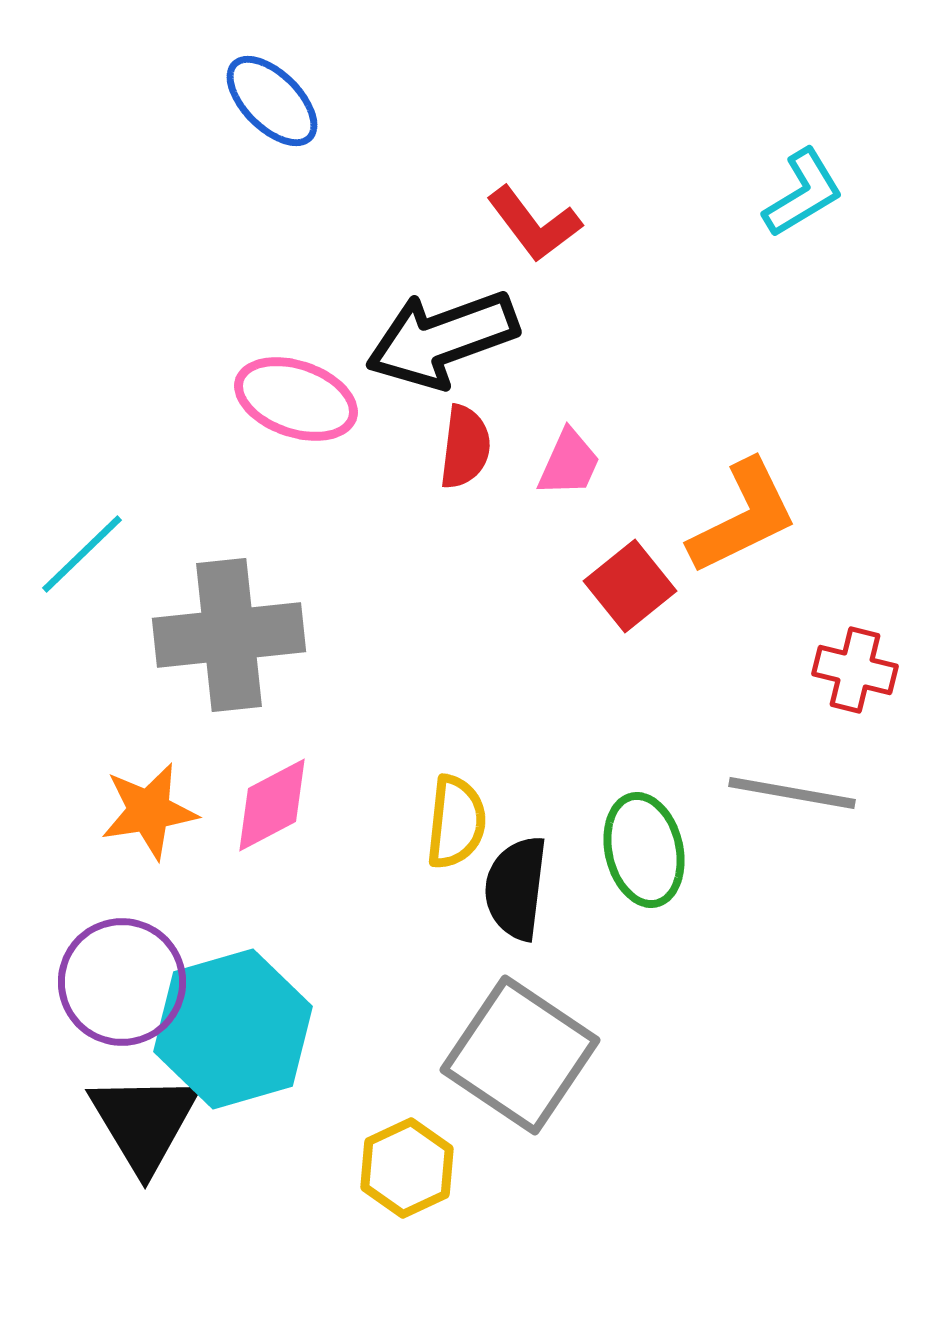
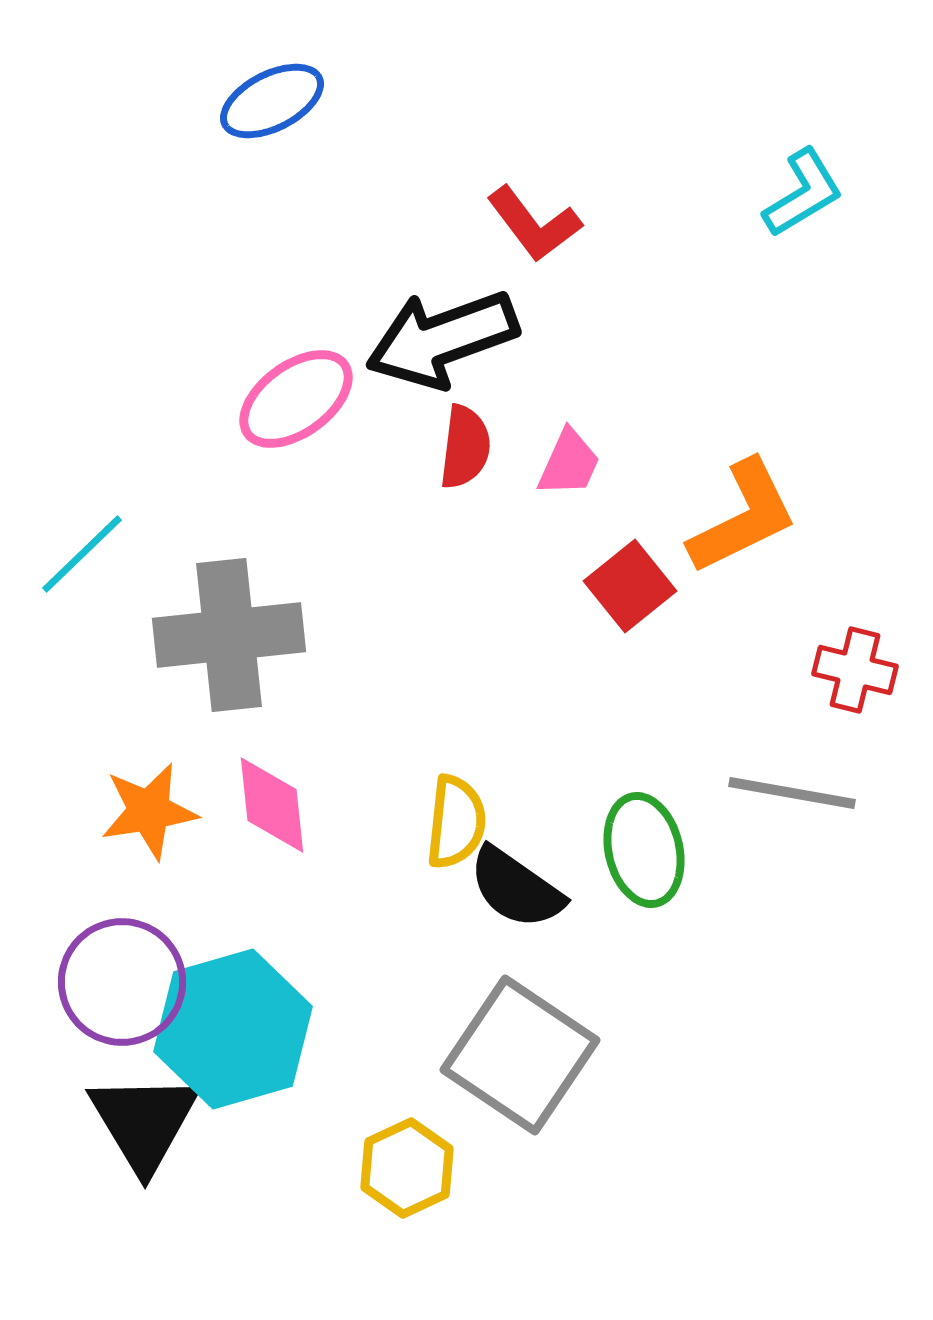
blue ellipse: rotated 72 degrees counterclockwise
pink ellipse: rotated 55 degrees counterclockwise
pink diamond: rotated 68 degrees counterclockwise
black semicircle: rotated 62 degrees counterclockwise
